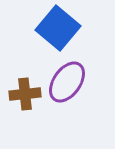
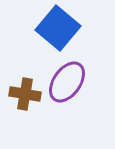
brown cross: rotated 16 degrees clockwise
